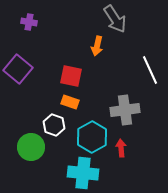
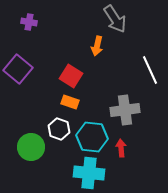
red square: rotated 20 degrees clockwise
white hexagon: moved 5 px right, 4 px down
cyan hexagon: rotated 24 degrees counterclockwise
cyan cross: moved 6 px right
